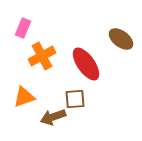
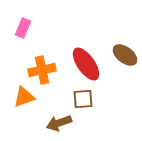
brown ellipse: moved 4 px right, 16 px down
orange cross: moved 14 px down; rotated 16 degrees clockwise
brown square: moved 8 px right
brown arrow: moved 6 px right, 6 px down
